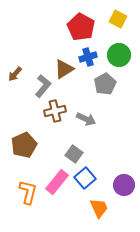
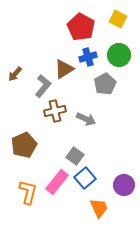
gray square: moved 1 px right, 2 px down
